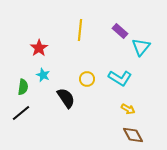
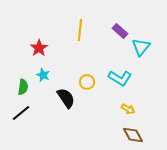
yellow circle: moved 3 px down
